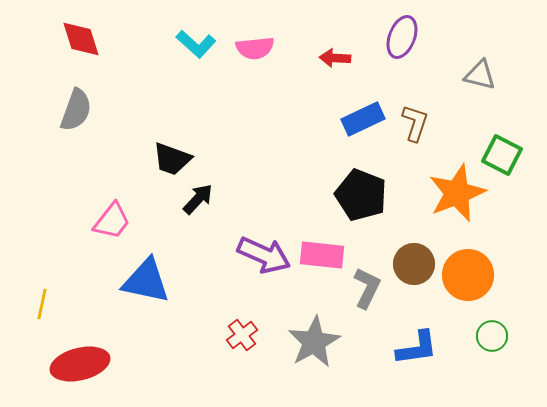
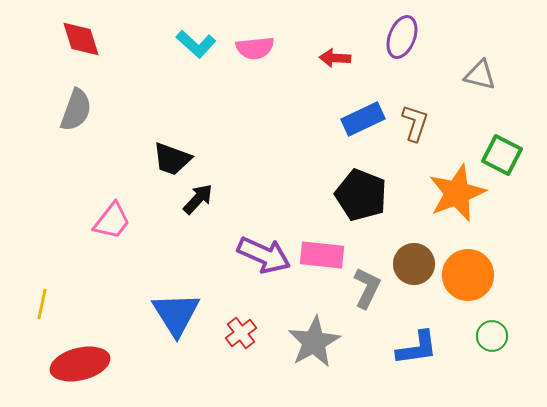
blue triangle: moved 30 px right, 33 px down; rotated 46 degrees clockwise
red cross: moved 1 px left, 2 px up
